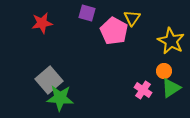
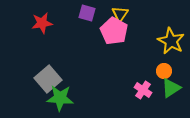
yellow triangle: moved 12 px left, 4 px up
gray square: moved 1 px left, 1 px up
